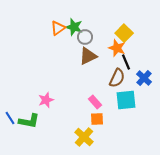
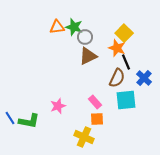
orange triangle: moved 1 px left, 1 px up; rotated 28 degrees clockwise
pink star: moved 12 px right, 6 px down
yellow cross: rotated 18 degrees counterclockwise
